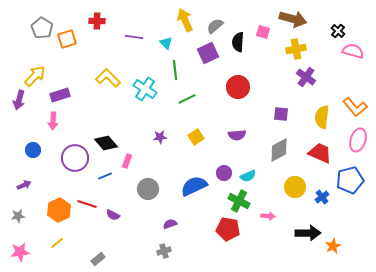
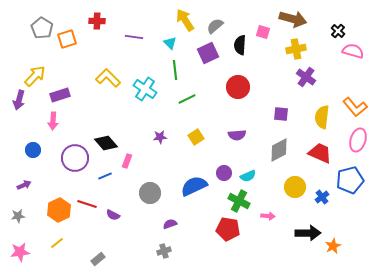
yellow arrow at (185, 20): rotated 10 degrees counterclockwise
black semicircle at (238, 42): moved 2 px right, 3 px down
cyan triangle at (166, 43): moved 4 px right
gray circle at (148, 189): moved 2 px right, 4 px down
